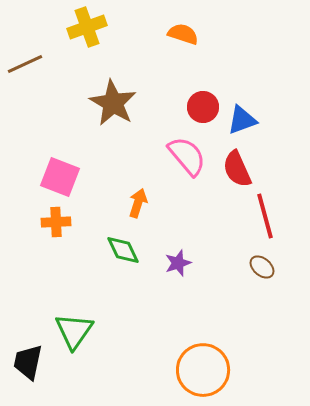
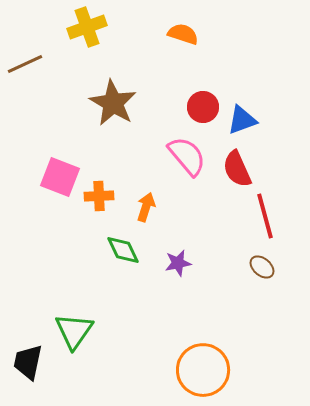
orange arrow: moved 8 px right, 4 px down
orange cross: moved 43 px right, 26 px up
purple star: rotated 8 degrees clockwise
